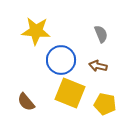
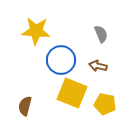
yellow square: moved 2 px right
brown semicircle: moved 1 px left, 4 px down; rotated 54 degrees clockwise
